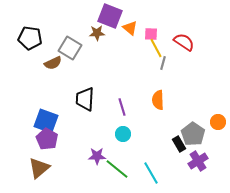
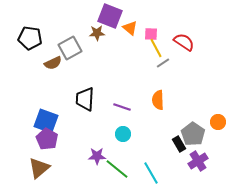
gray square: rotated 30 degrees clockwise
gray line: rotated 40 degrees clockwise
purple line: rotated 54 degrees counterclockwise
